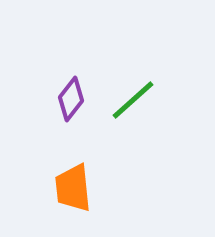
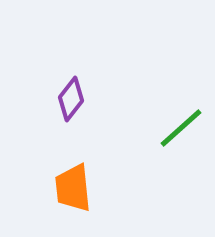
green line: moved 48 px right, 28 px down
